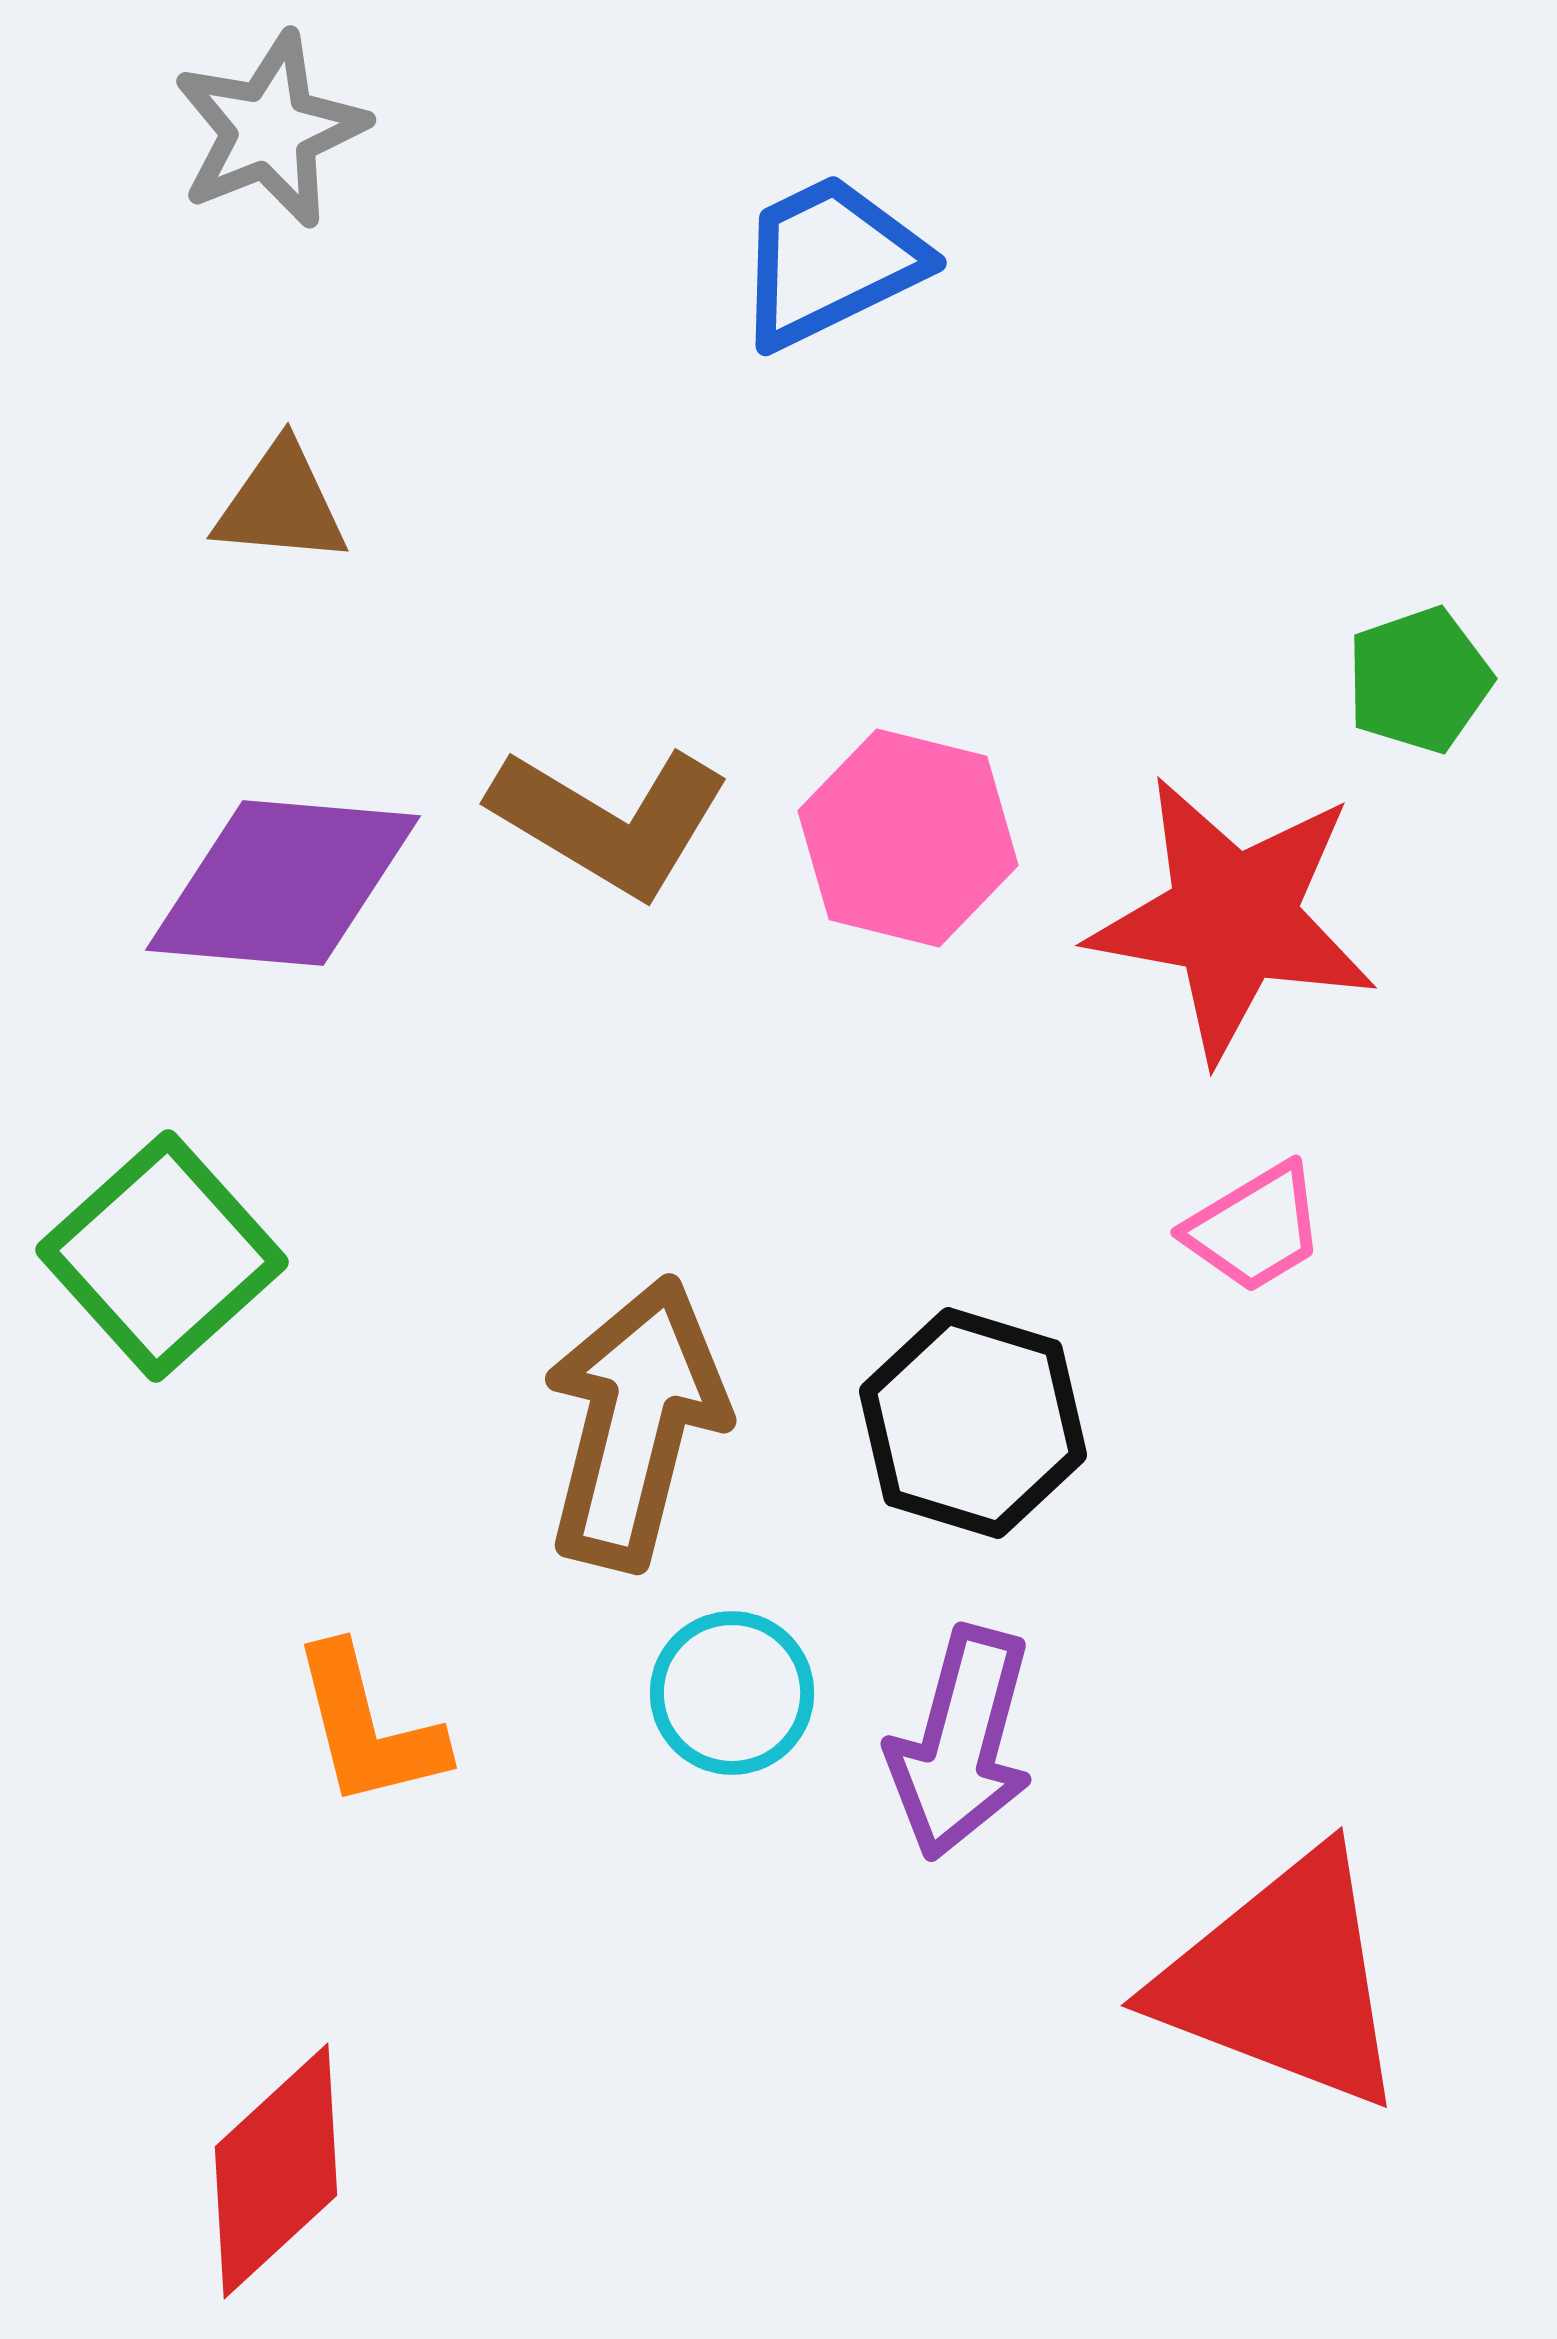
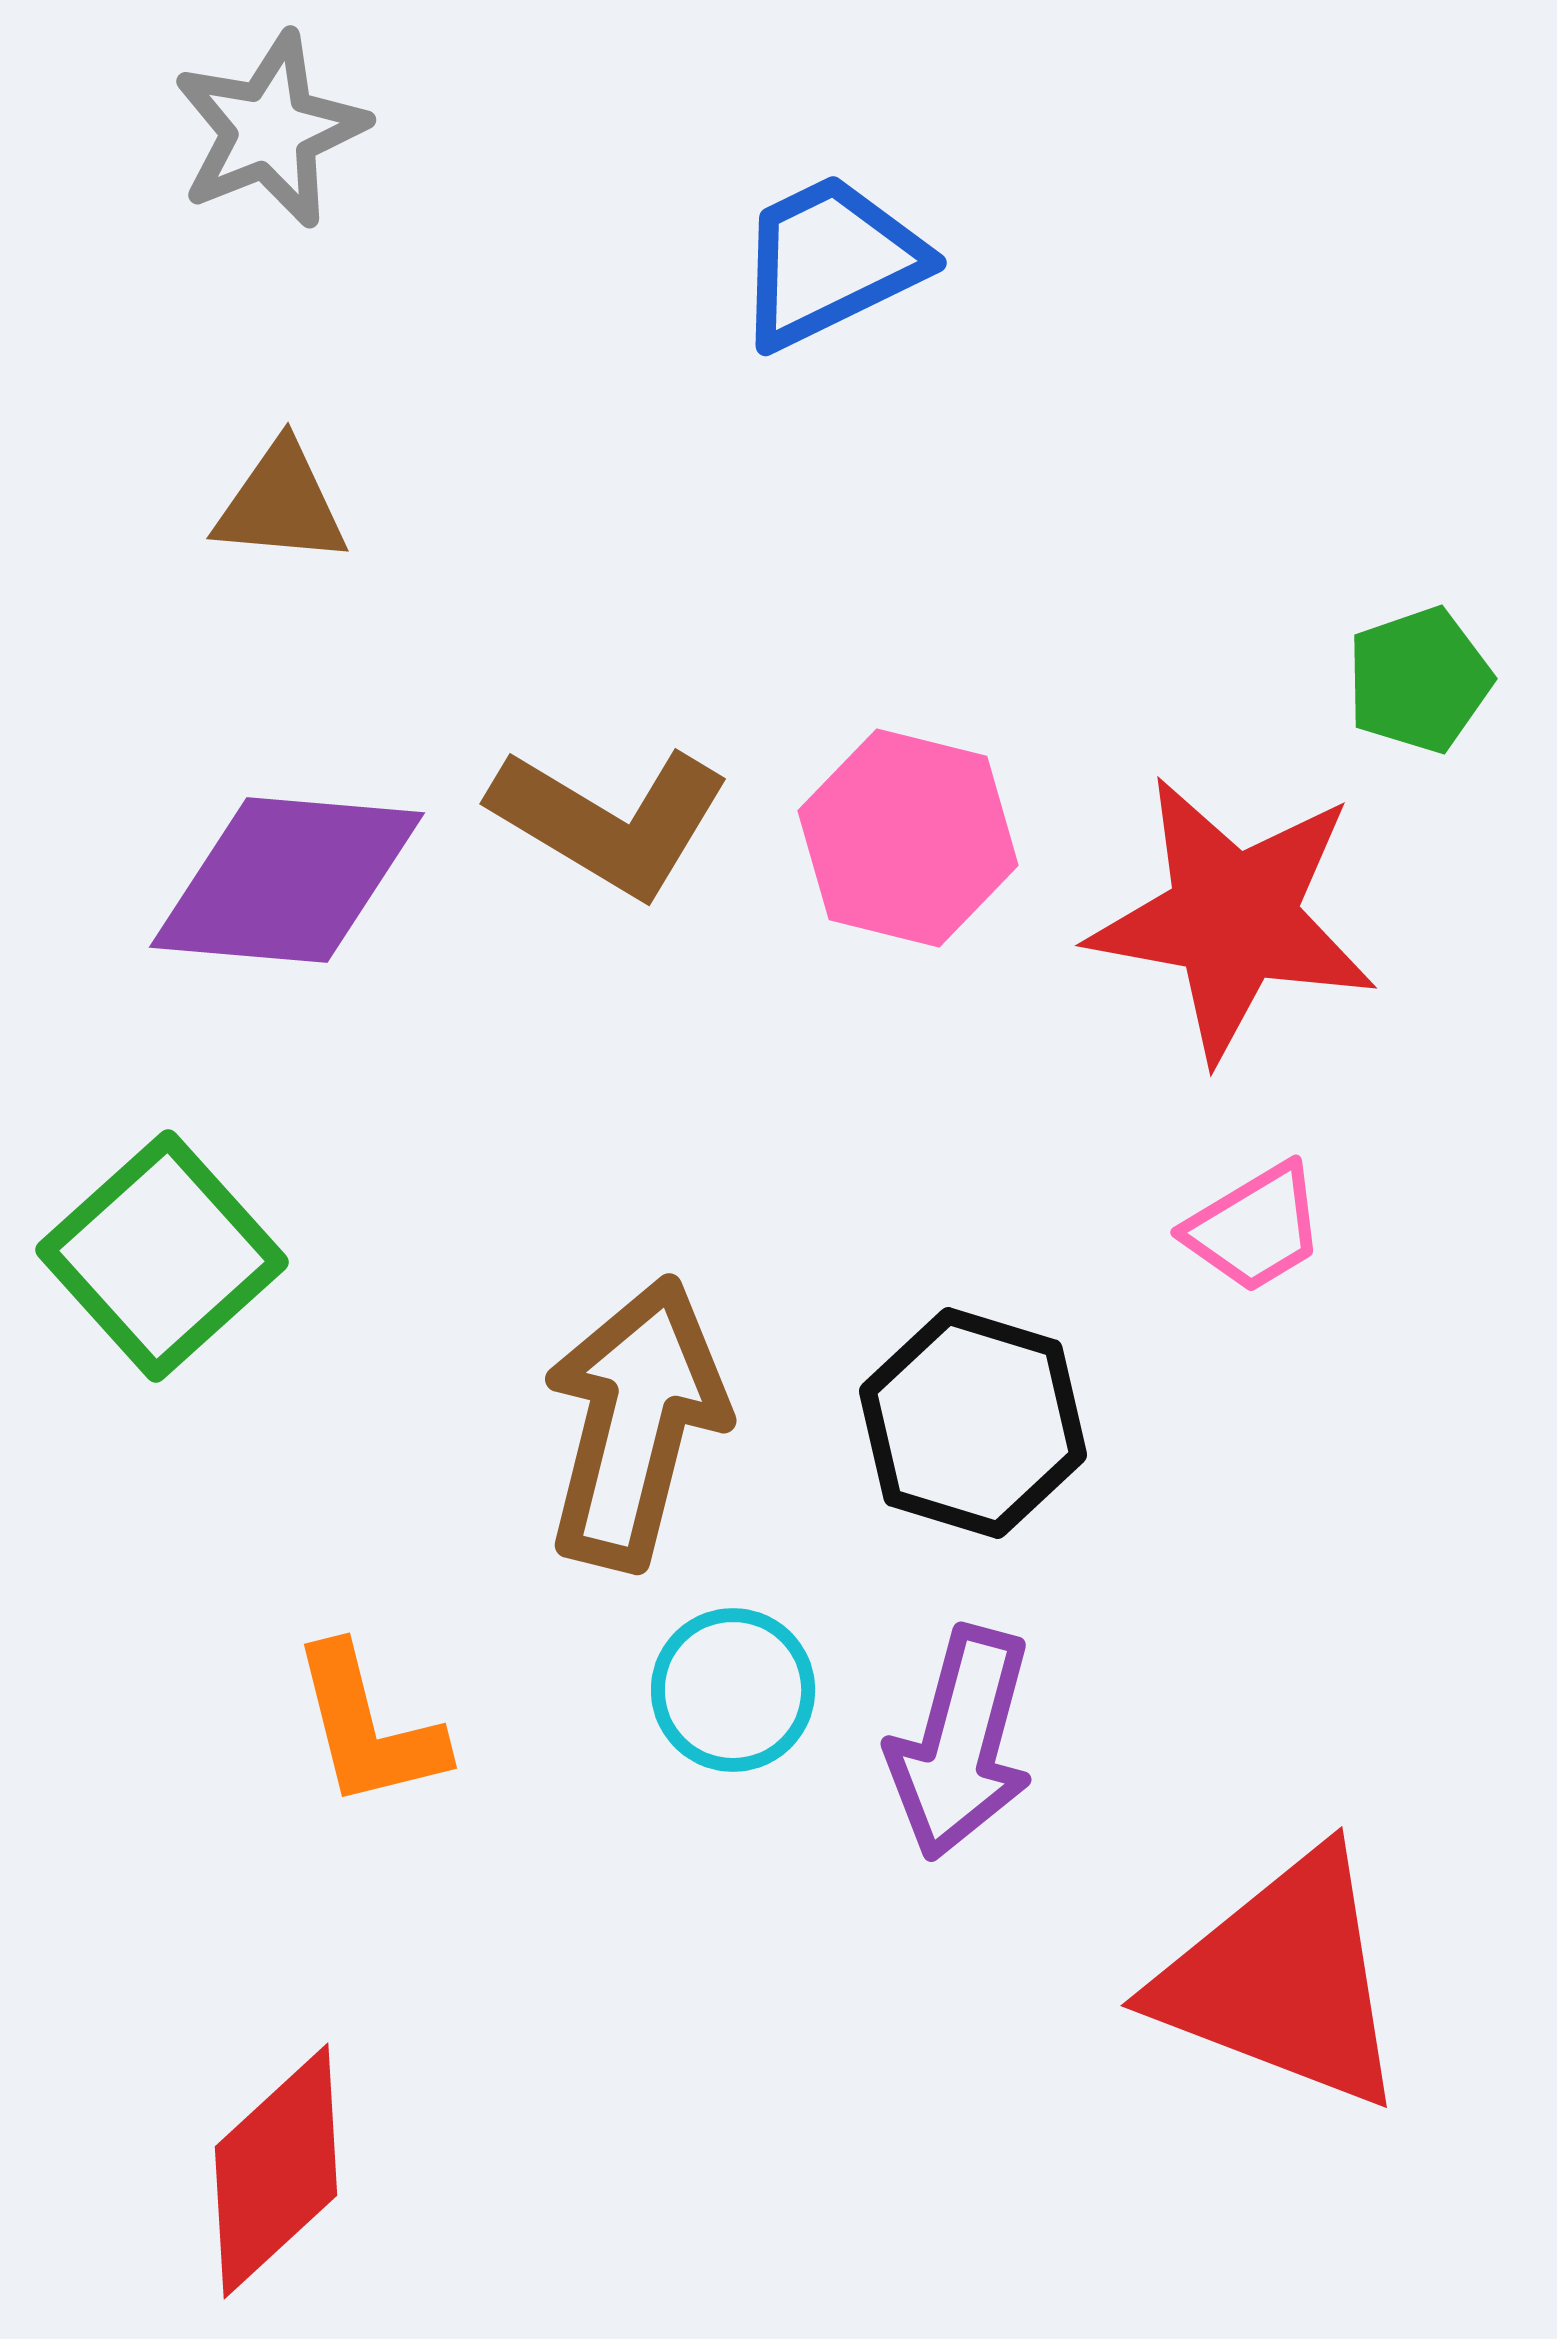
purple diamond: moved 4 px right, 3 px up
cyan circle: moved 1 px right, 3 px up
